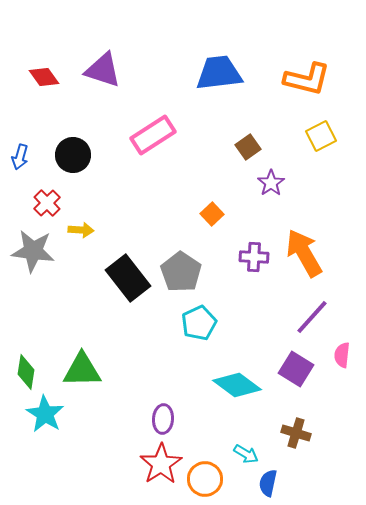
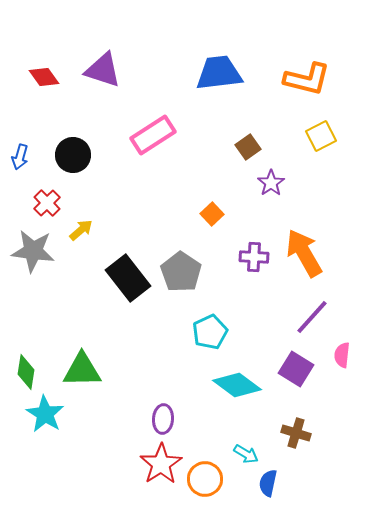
yellow arrow: rotated 45 degrees counterclockwise
cyan pentagon: moved 11 px right, 9 px down
